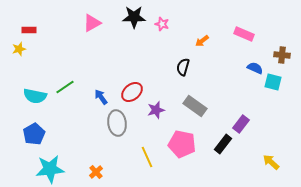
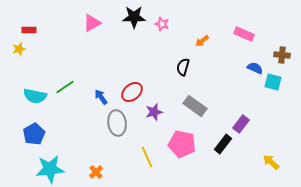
purple star: moved 2 px left, 2 px down
